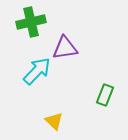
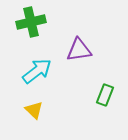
purple triangle: moved 14 px right, 2 px down
cyan arrow: rotated 8 degrees clockwise
yellow triangle: moved 20 px left, 11 px up
